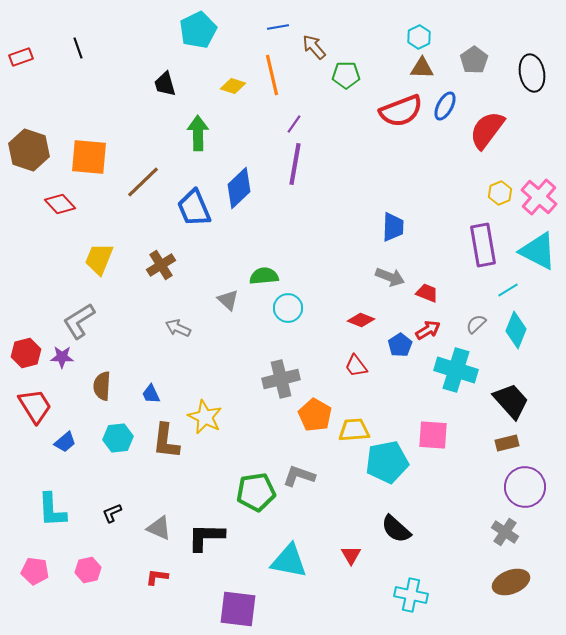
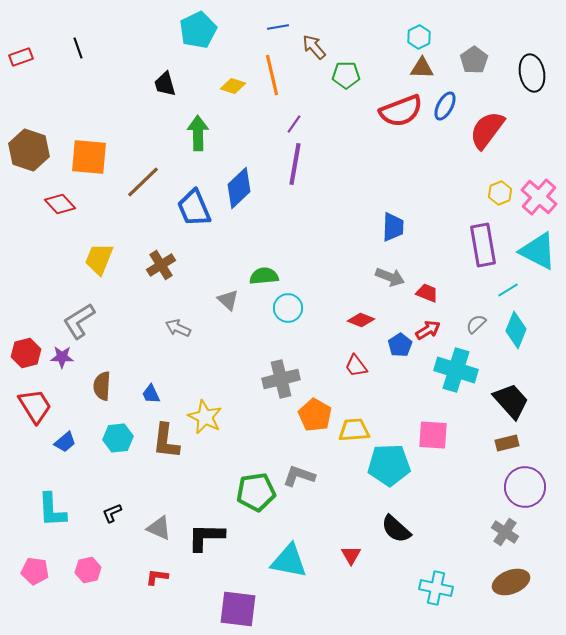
cyan pentagon at (387, 462): moved 2 px right, 3 px down; rotated 9 degrees clockwise
cyan cross at (411, 595): moved 25 px right, 7 px up
